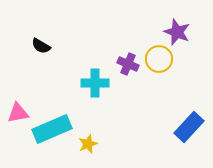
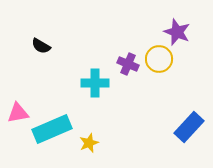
yellow star: moved 1 px right, 1 px up
